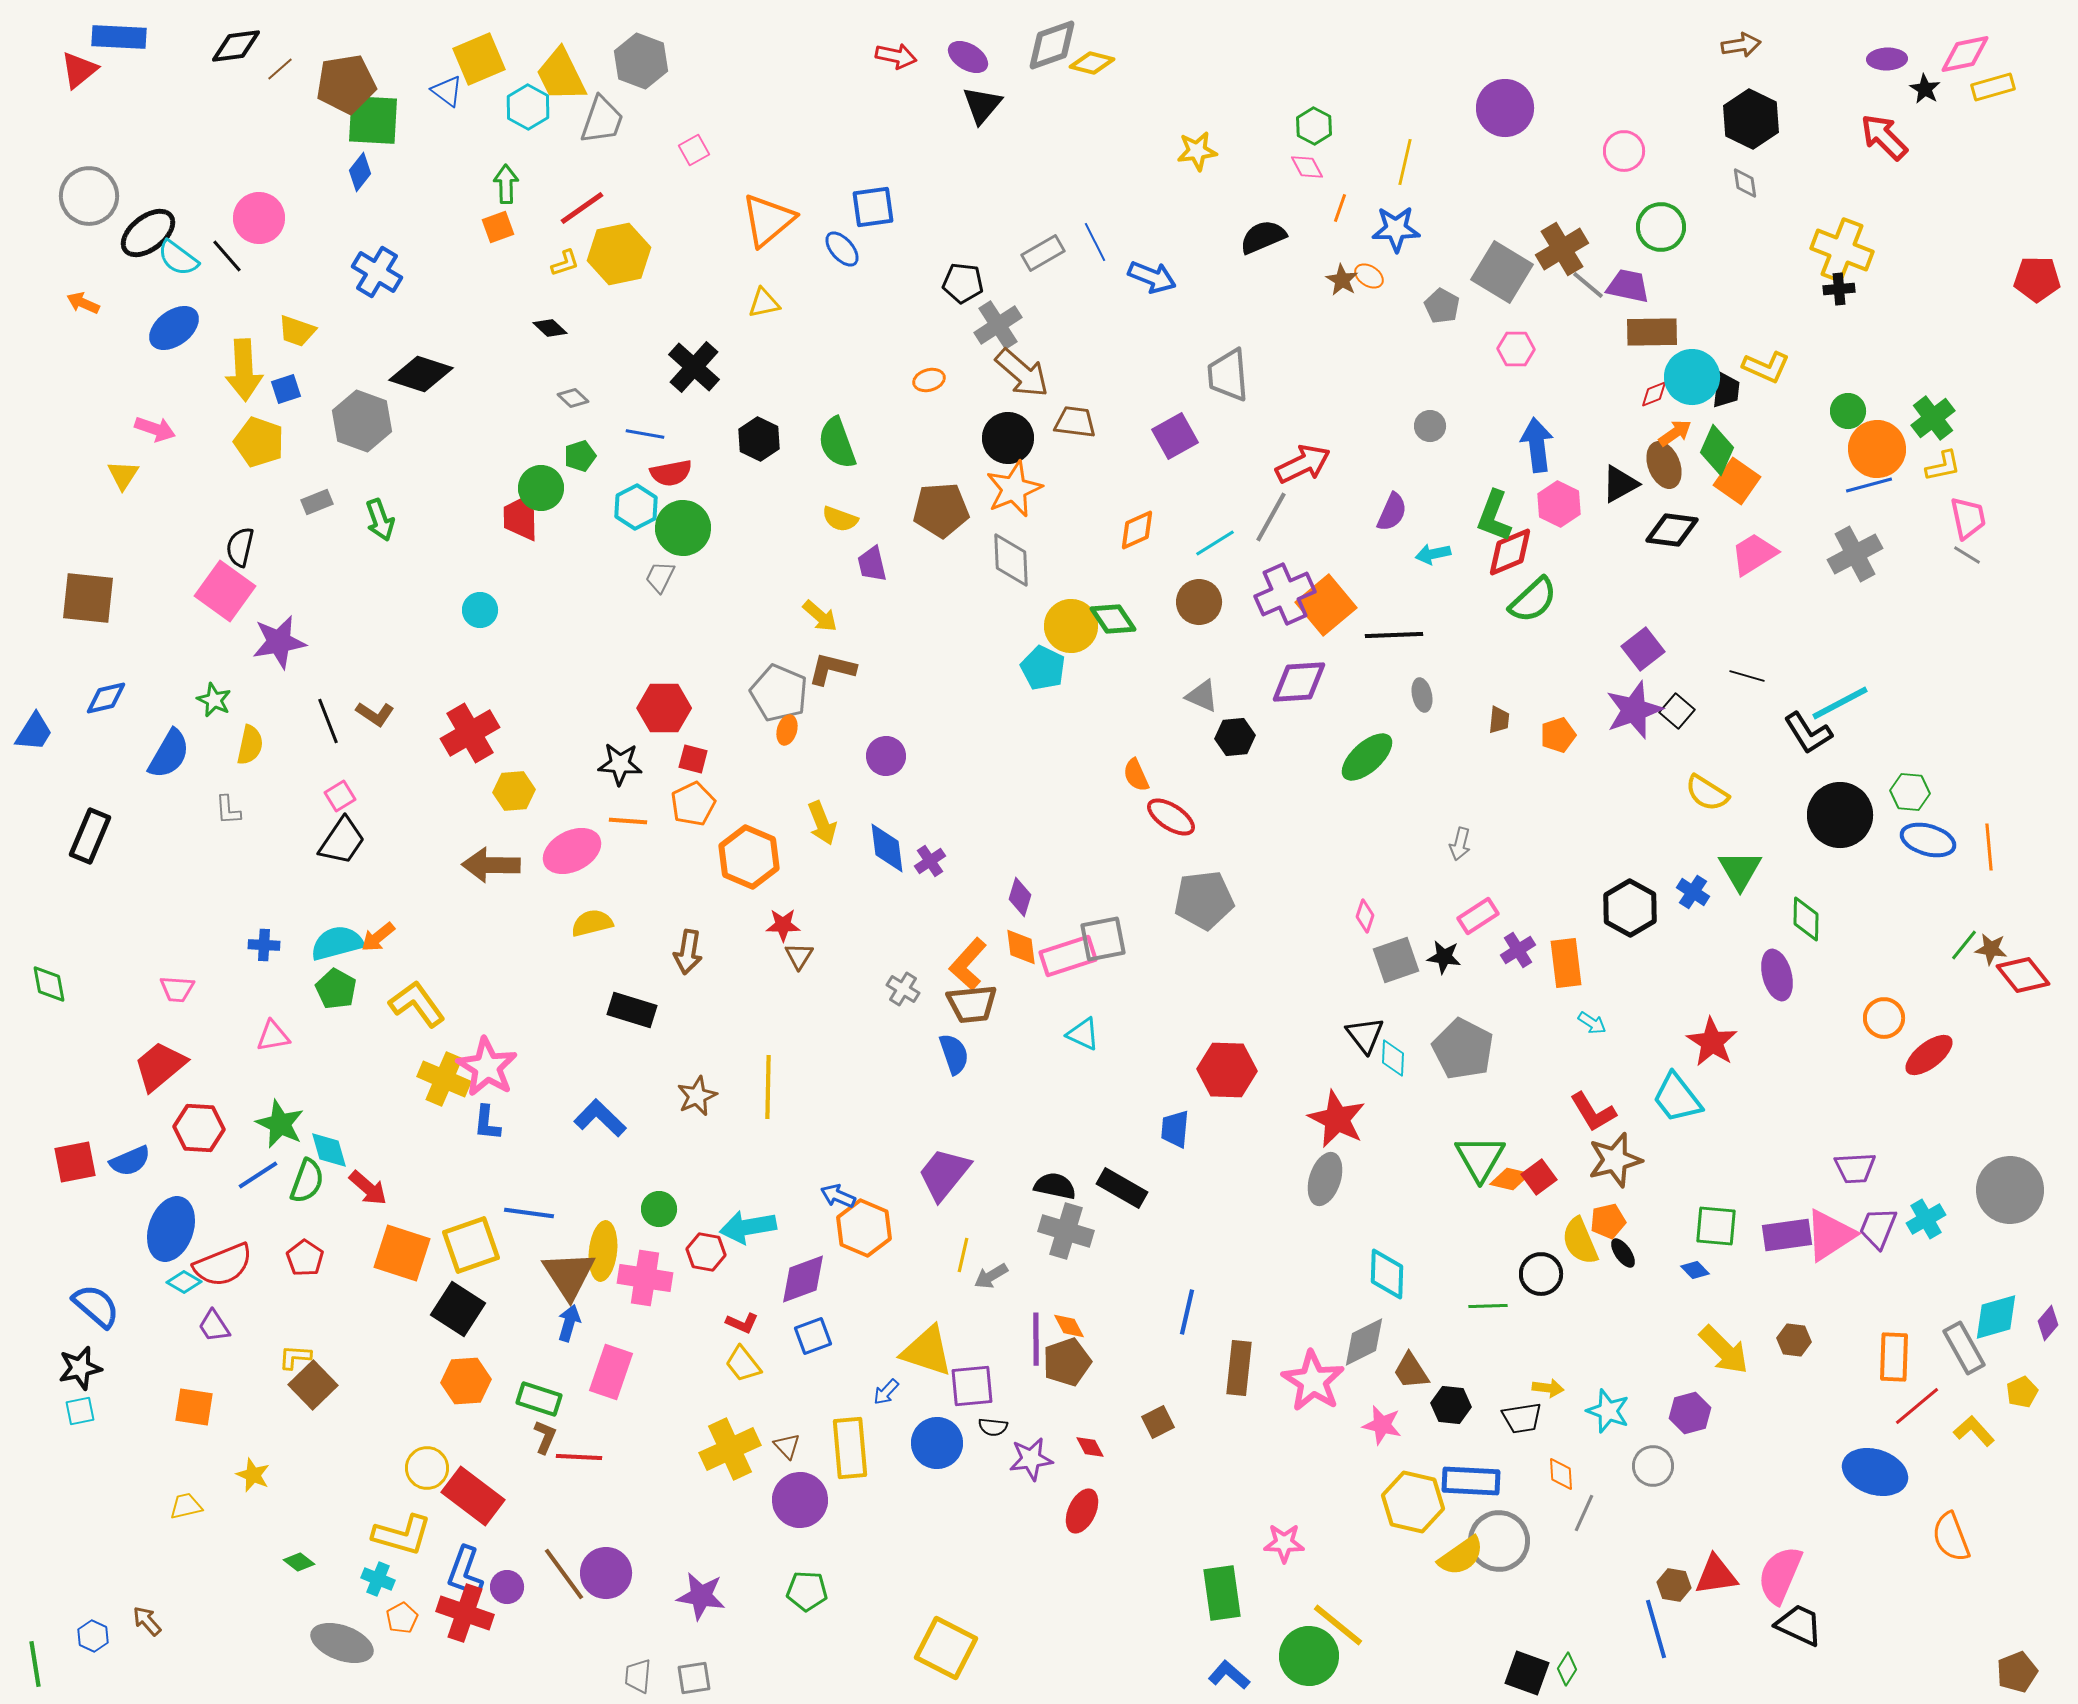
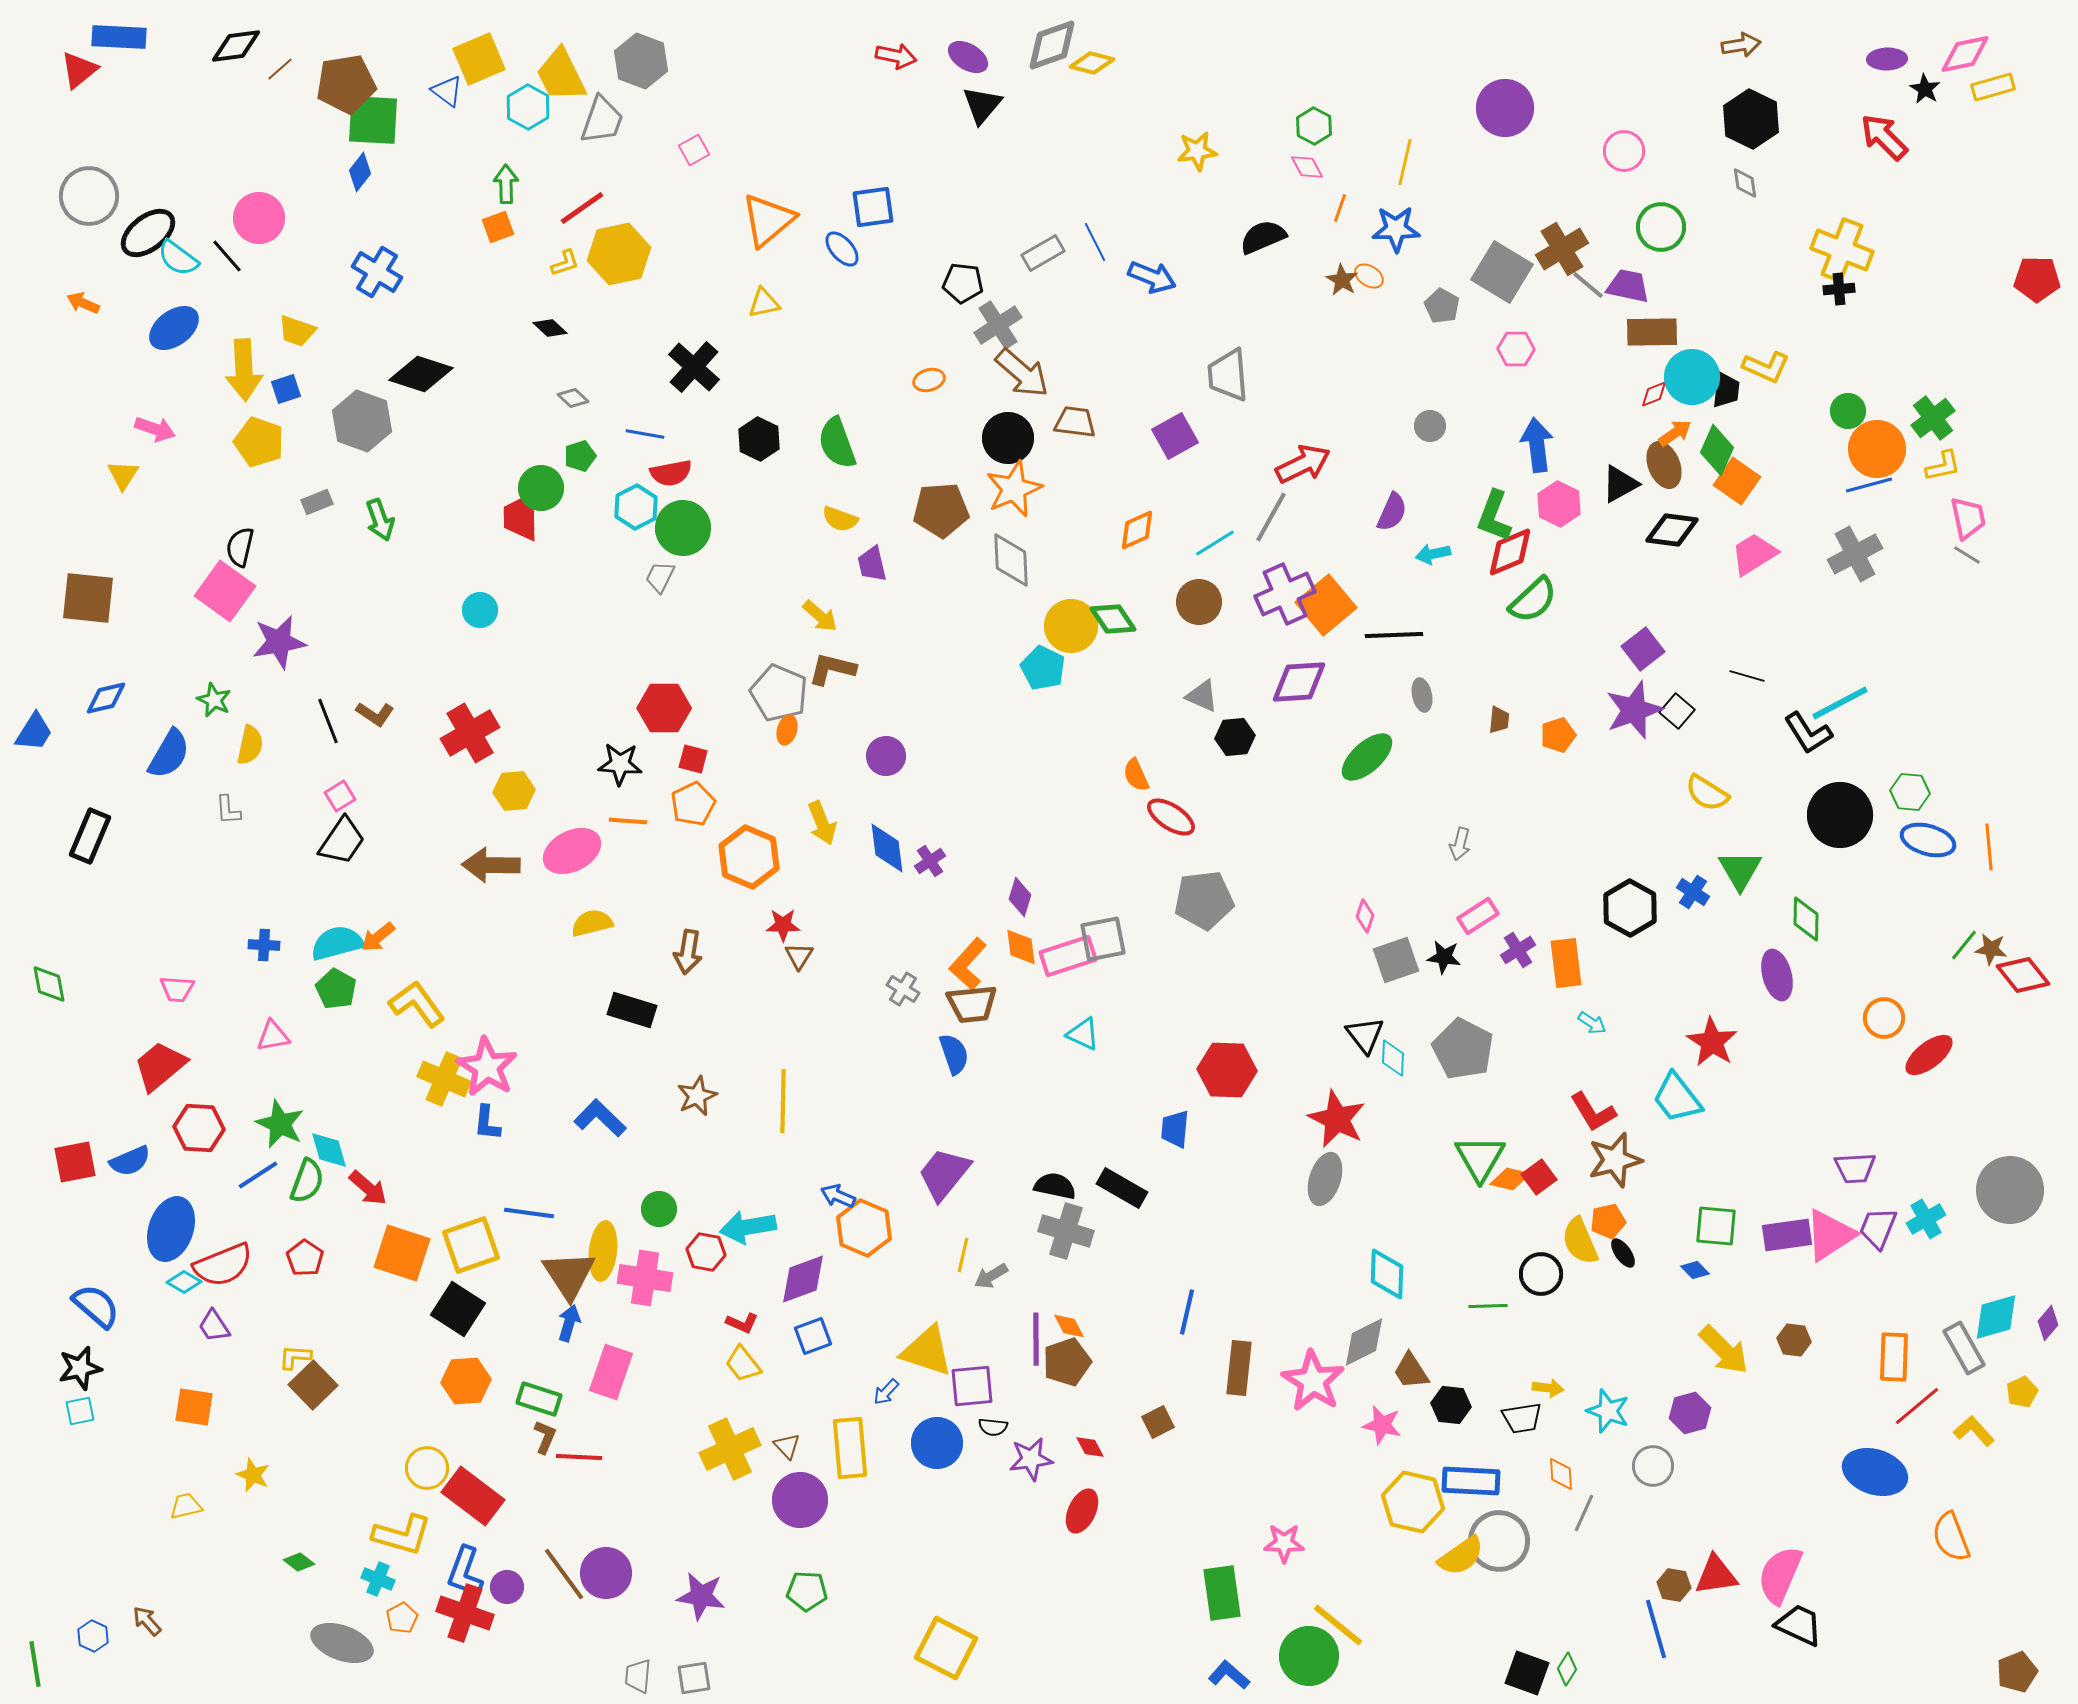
yellow line at (768, 1087): moved 15 px right, 14 px down
